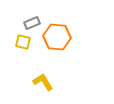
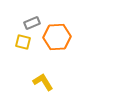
orange hexagon: rotated 8 degrees counterclockwise
